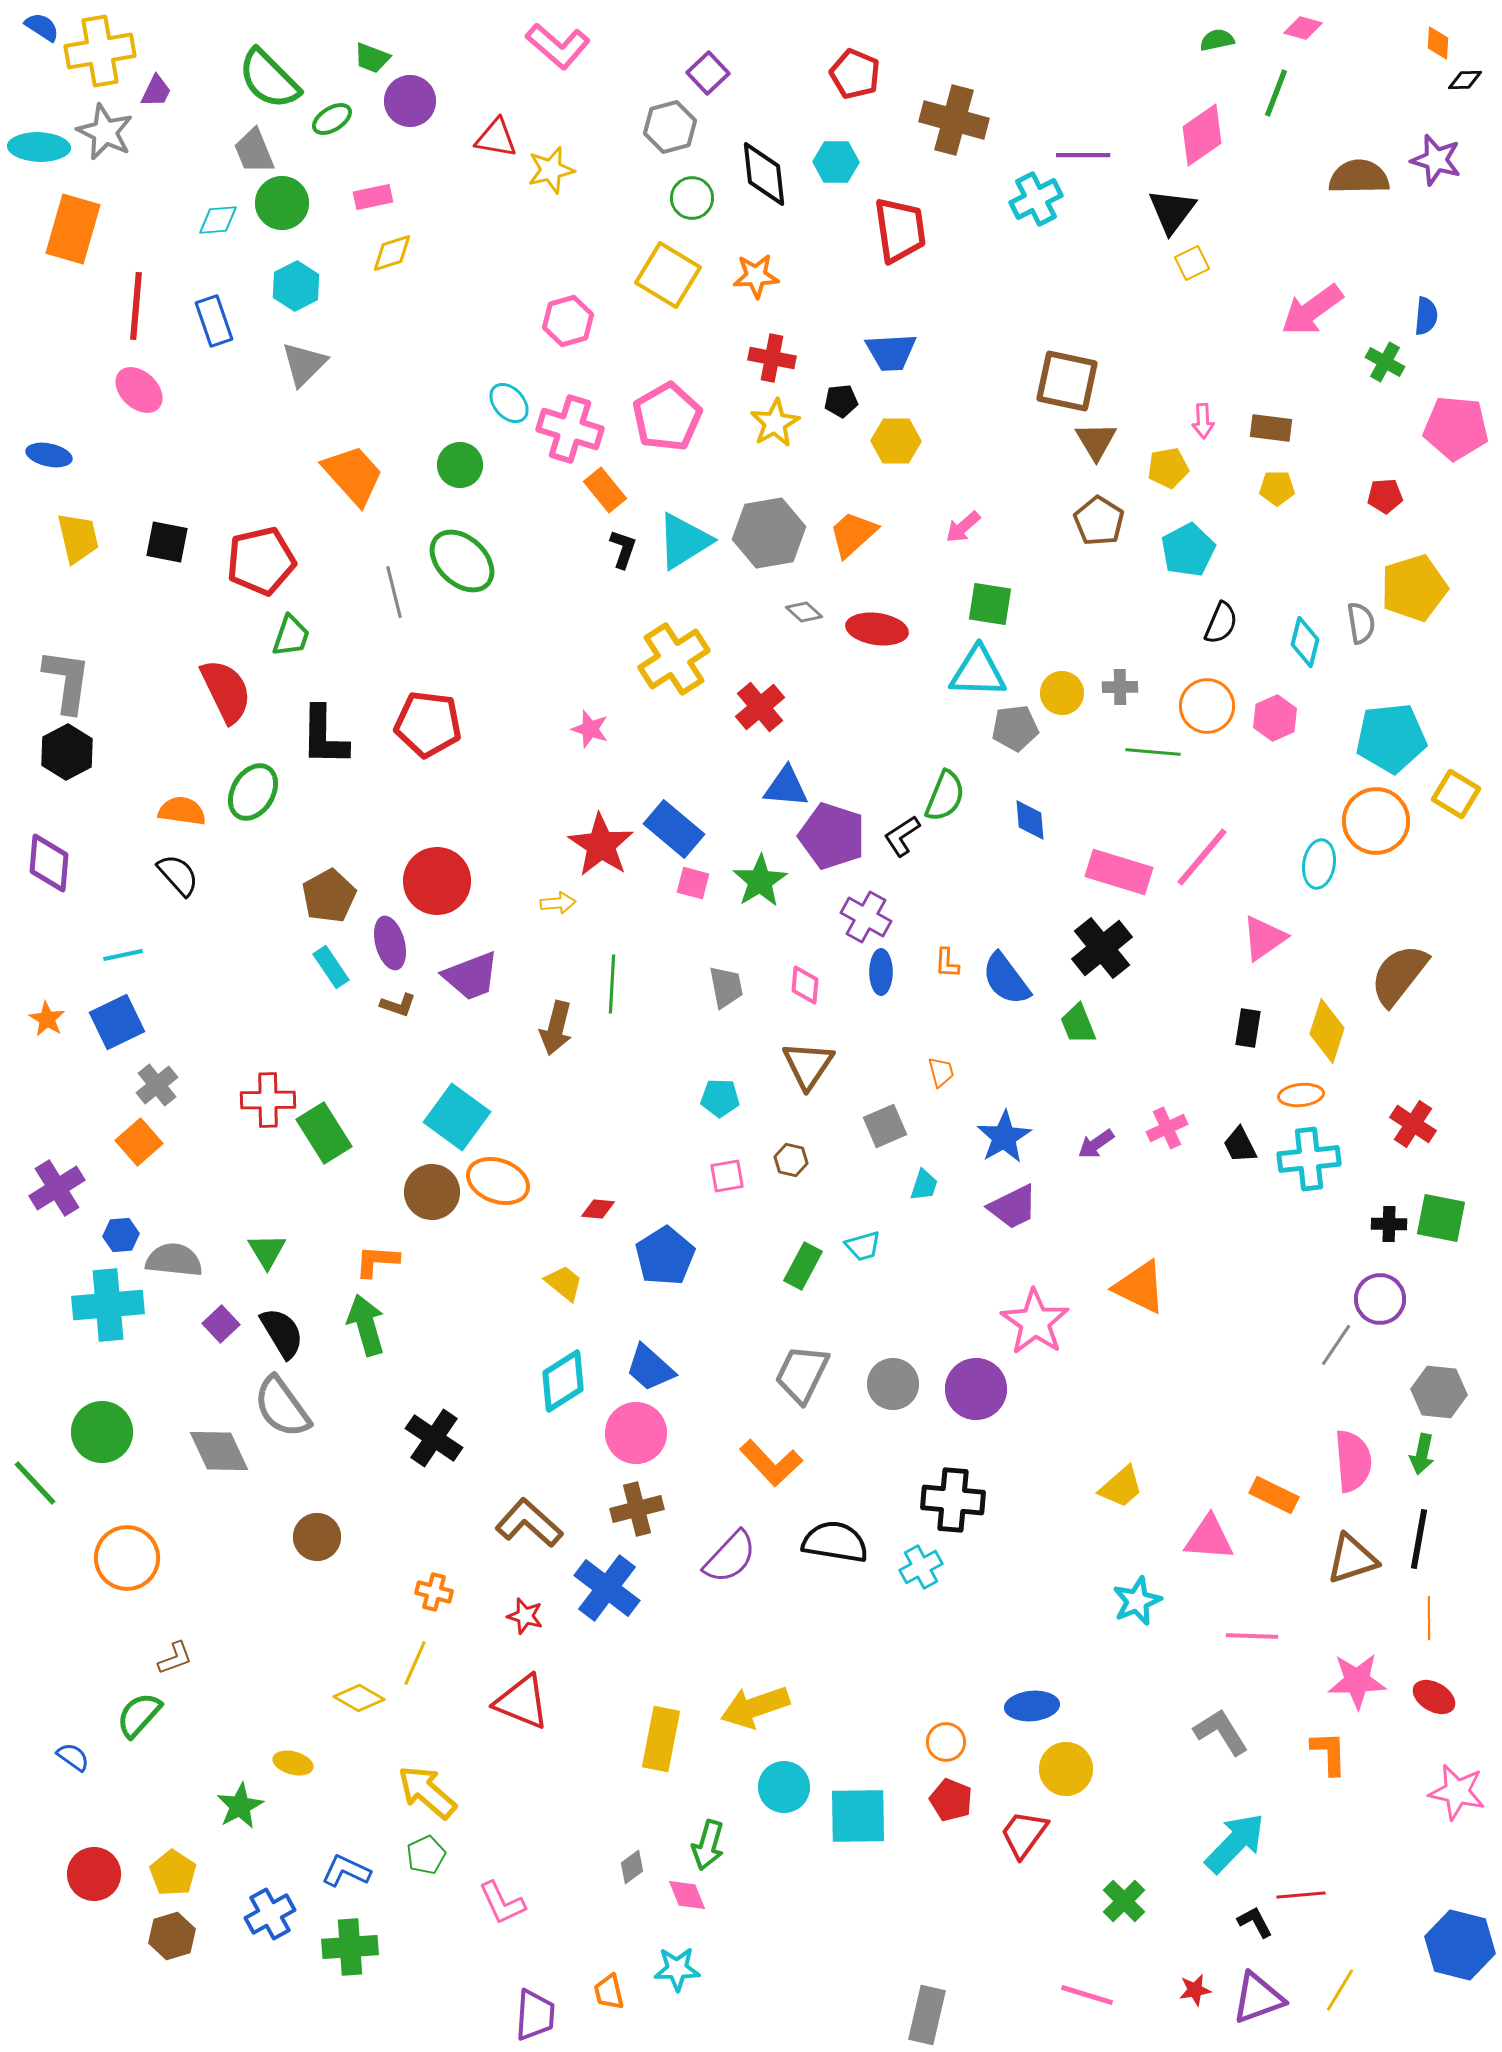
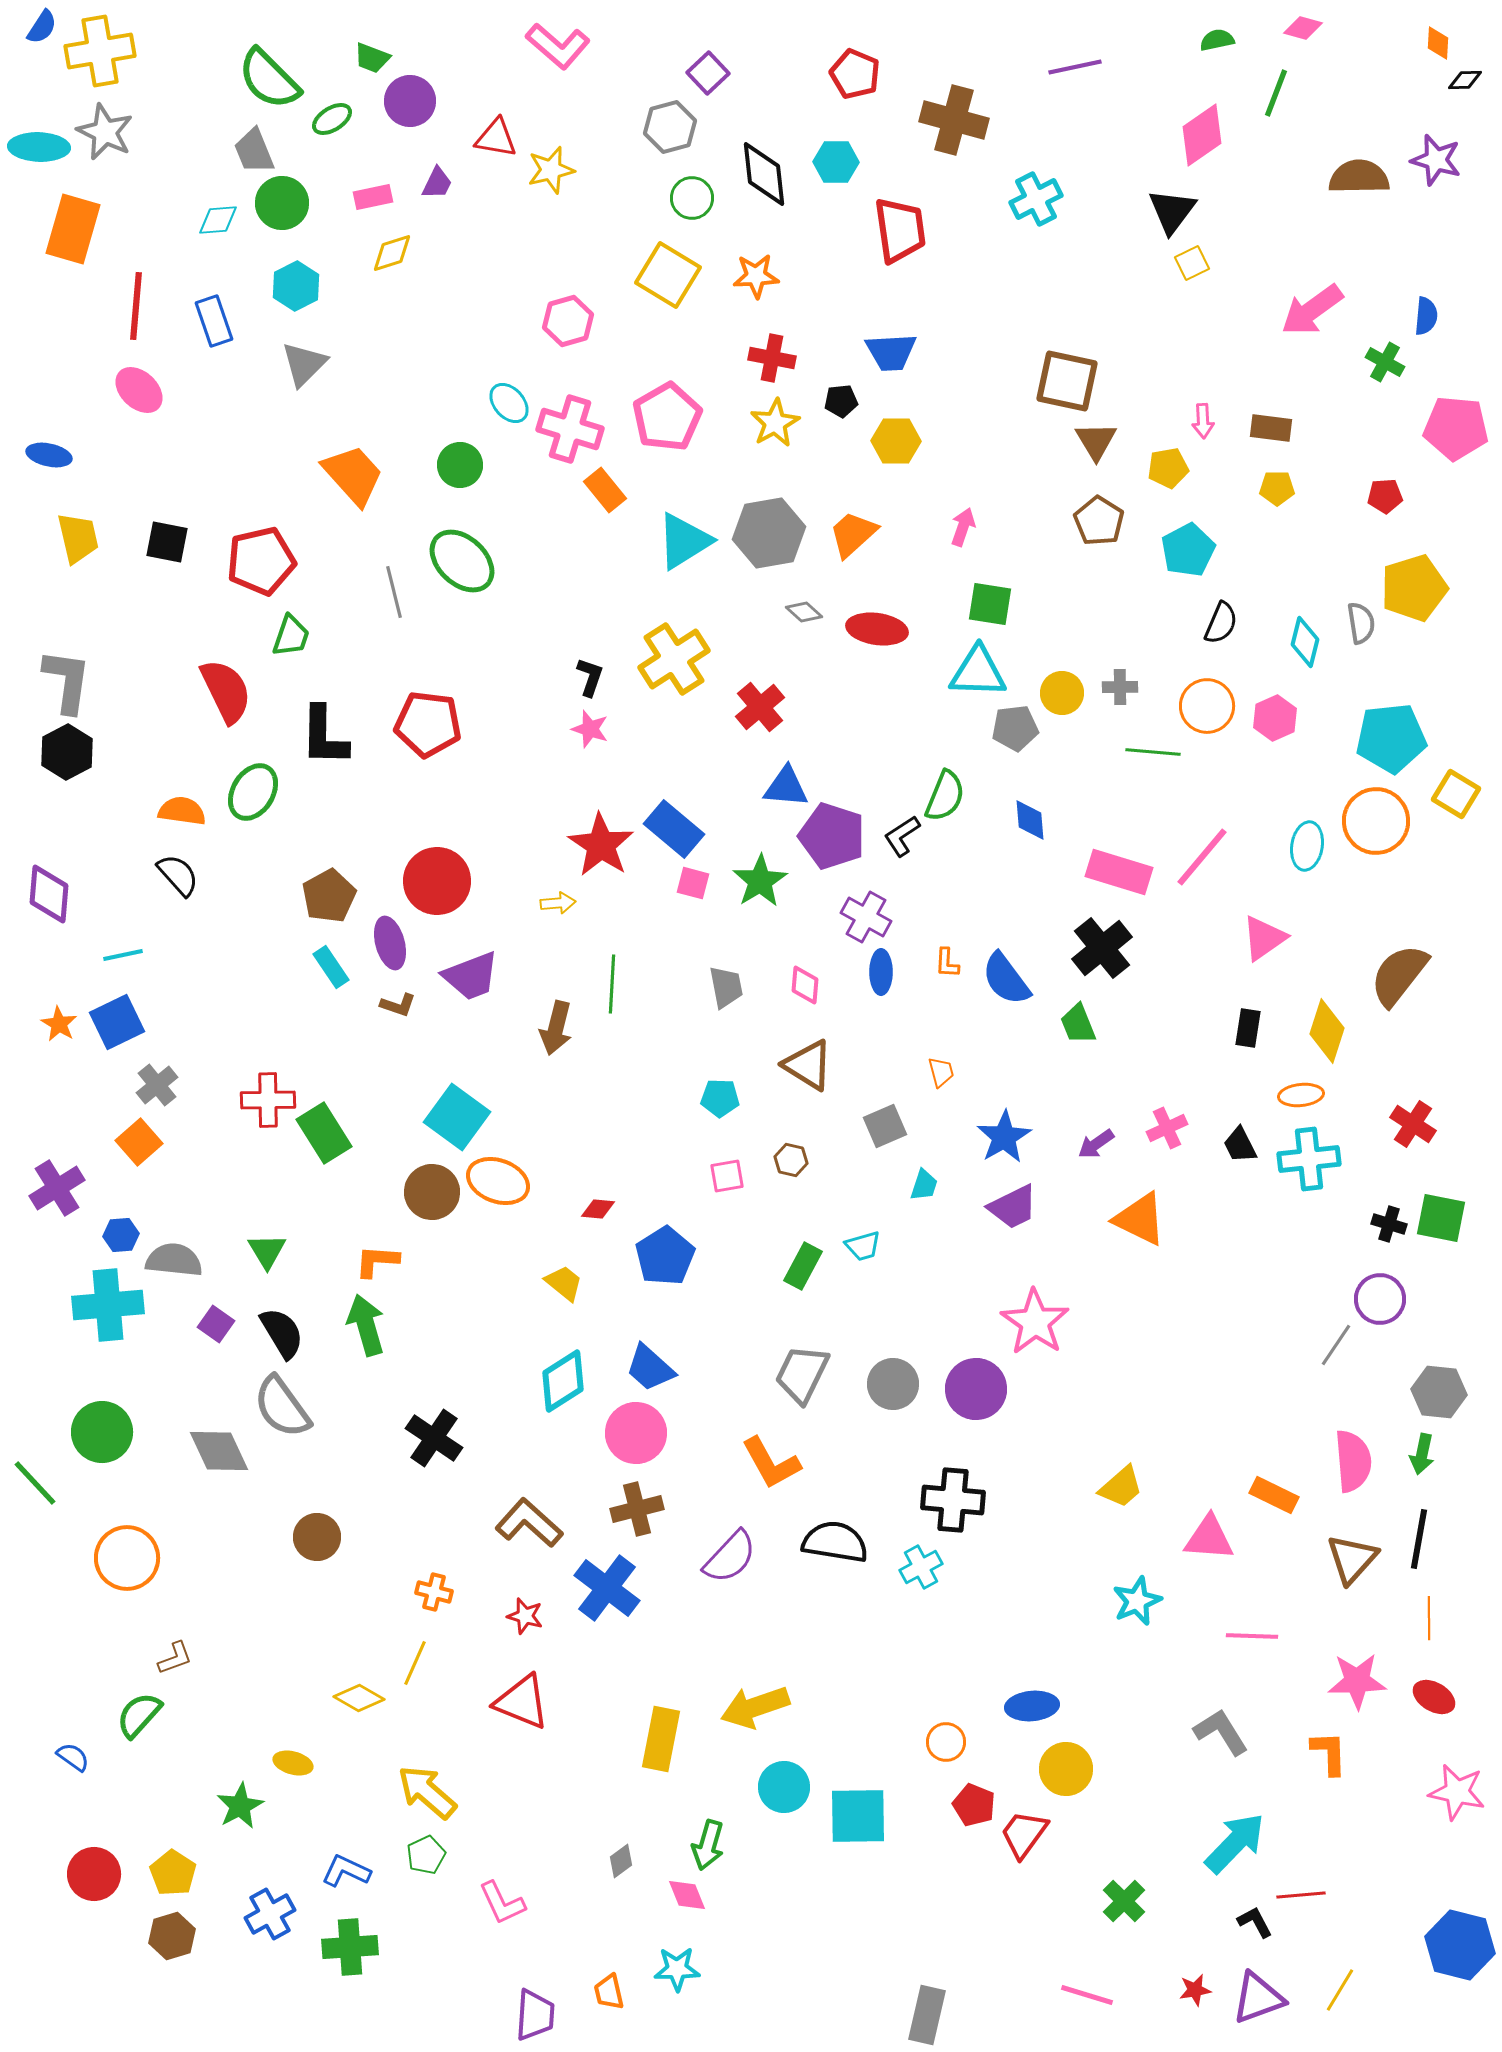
blue semicircle at (42, 27): rotated 90 degrees clockwise
purple trapezoid at (156, 91): moved 281 px right, 92 px down
purple line at (1083, 155): moved 8 px left, 88 px up; rotated 12 degrees counterclockwise
pink arrow at (963, 527): rotated 150 degrees clockwise
black L-shape at (623, 549): moved 33 px left, 128 px down
purple diamond at (49, 863): moved 31 px down
cyan ellipse at (1319, 864): moved 12 px left, 18 px up
orange star at (47, 1019): moved 12 px right, 5 px down
brown triangle at (808, 1065): rotated 32 degrees counterclockwise
black cross at (1389, 1224): rotated 16 degrees clockwise
orange triangle at (1140, 1287): moved 68 px up
purple square at (221, 1324): moved 5 px left; rotated 12 degrees counterclockwise
orange L-shape at (771, 1463): rotated 14 degrees clockwise
brown triangle at (1352, 1559): rotated 30 degrees counterclockwise
red pentagon at (951, 1800): moved 23 px right, 5 px down
gray diamond at (632, 1867): moved 11 px left, 6 px up
